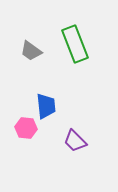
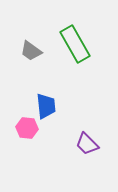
green rectangle: rotated 9 degrees counterclockwise
pink hexagon: moved 1 px right
purple trapezoid: moved 12 px right, 3 px down
